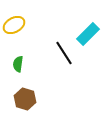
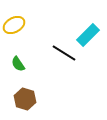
cyan rectangle: moved 1 px down
black line: rotated 25 degrees counterclockwise
green semicircle: rotated 42 degrees counterclockwise
